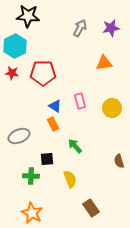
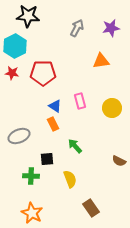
gray arrow: moved 3 px left
orange triangle: moved 3 px left, 2 px up
brown semicircle: rotated 48 degrees counterclockwise
